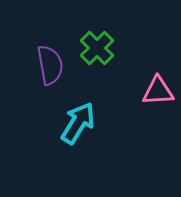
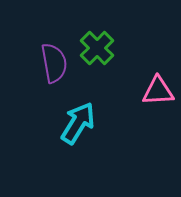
purple semicircle: moved 4 px right, 2 px up
